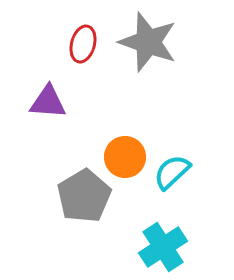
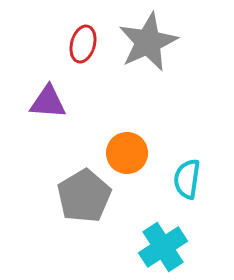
gray star: rotated 28 degrees clockwise
orange circle: moved 2 px right, 4 px up
cyan semicircle: moved 15 px right, 7 px down; rotated 39 degrees counterclockwise
